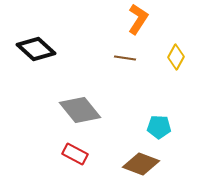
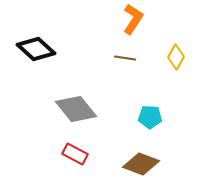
orange L-shape: moved 5 px left
gray diamond: moved 4 px left, 1 px up
cyan pentagon: moved 9 px left, 10 px up
